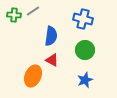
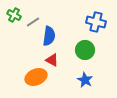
gray line: moved 11 px down
green cross: rotated 24 degrees clockwise
blue cross: moved 13 px right, 3 px down
blue semicircle: moved 2 px left
orange ellipse: moved 3 px right, 1 px down; rotated 45 degrees clockwise
blue star: rotated 21 degrees counterclockwise
